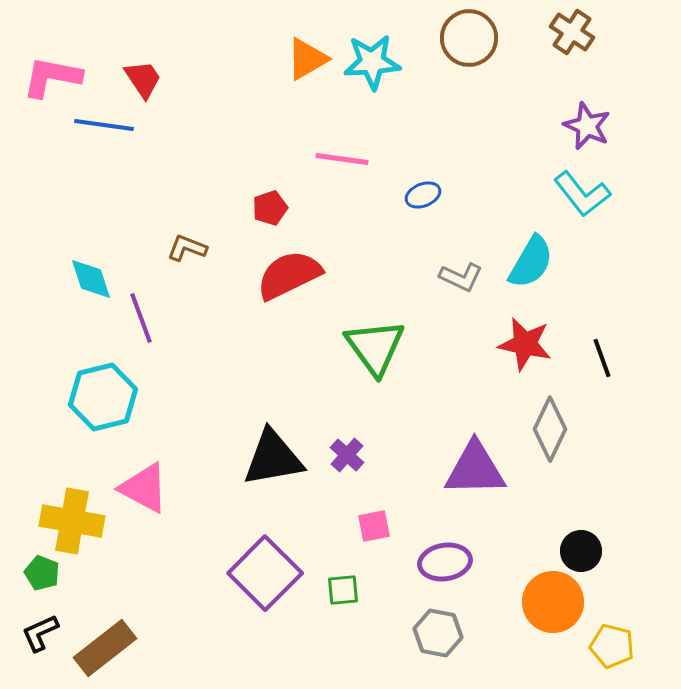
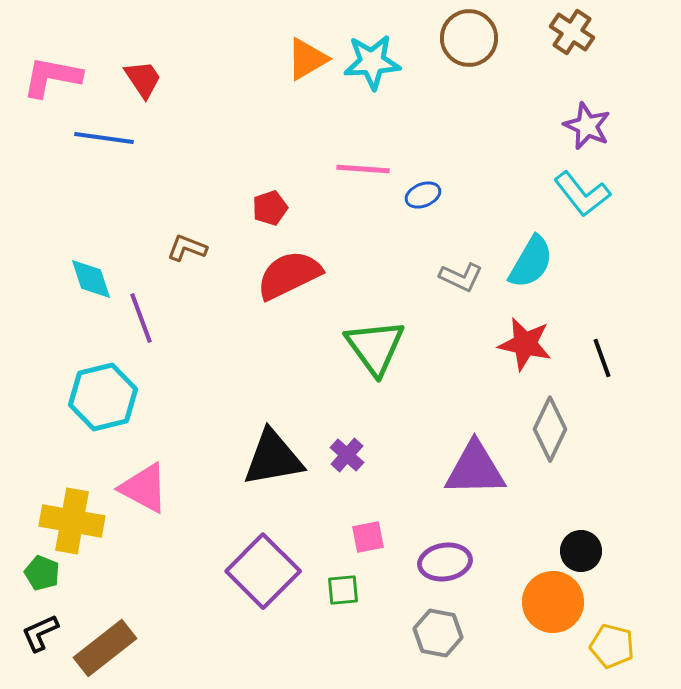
blue line: moved 13 px down
pink line: moved 21 px right, 10 px down; rotated 4 degrees counterclockwise
pink square: moved 6 px left, 11 px down
purple square: moved 2 px left, 2 px up
